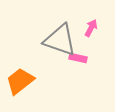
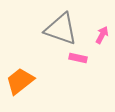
pink arrow: moved 11 px right, 7 px down
gray triangle: moved 1 px right, 11 px up
